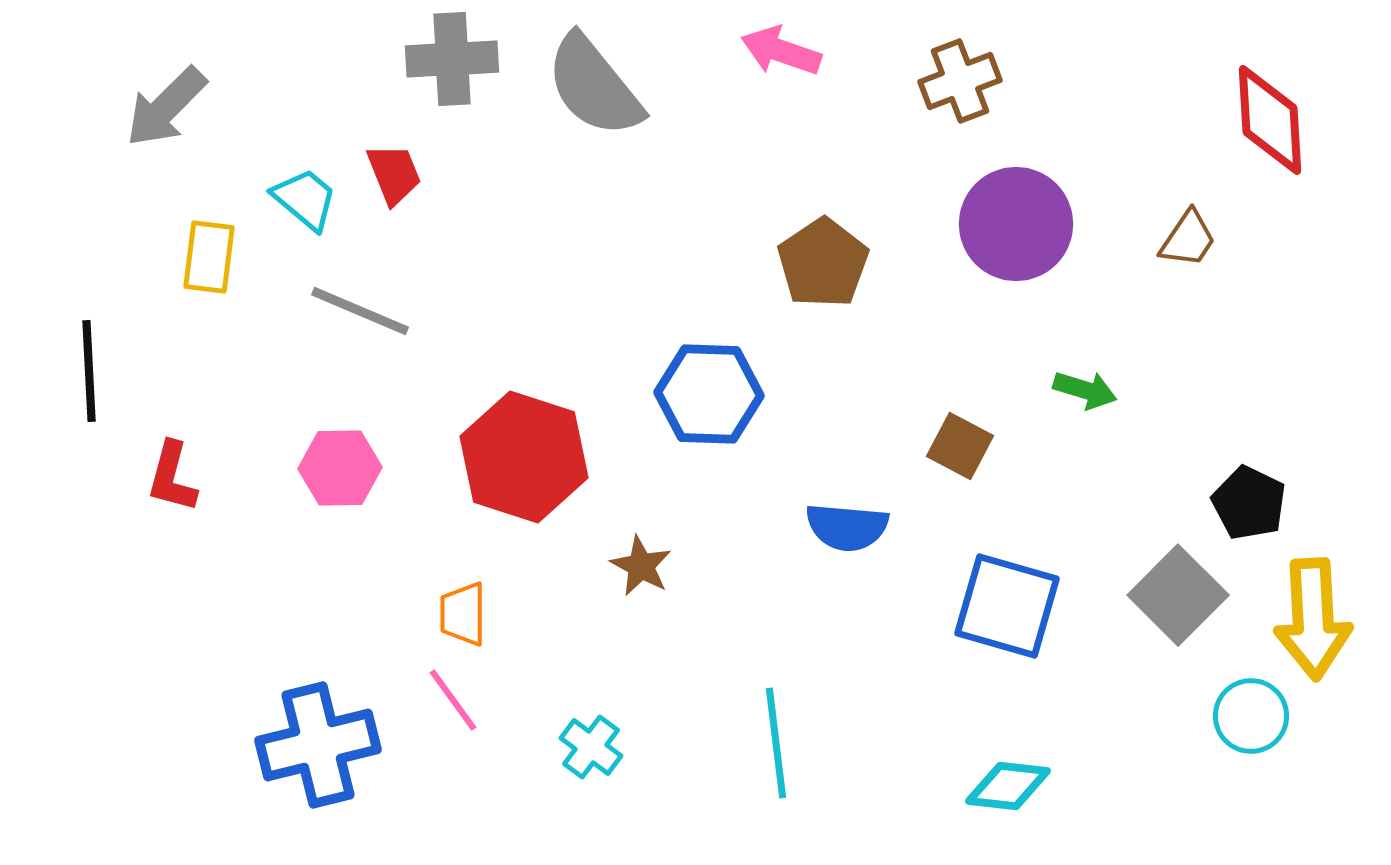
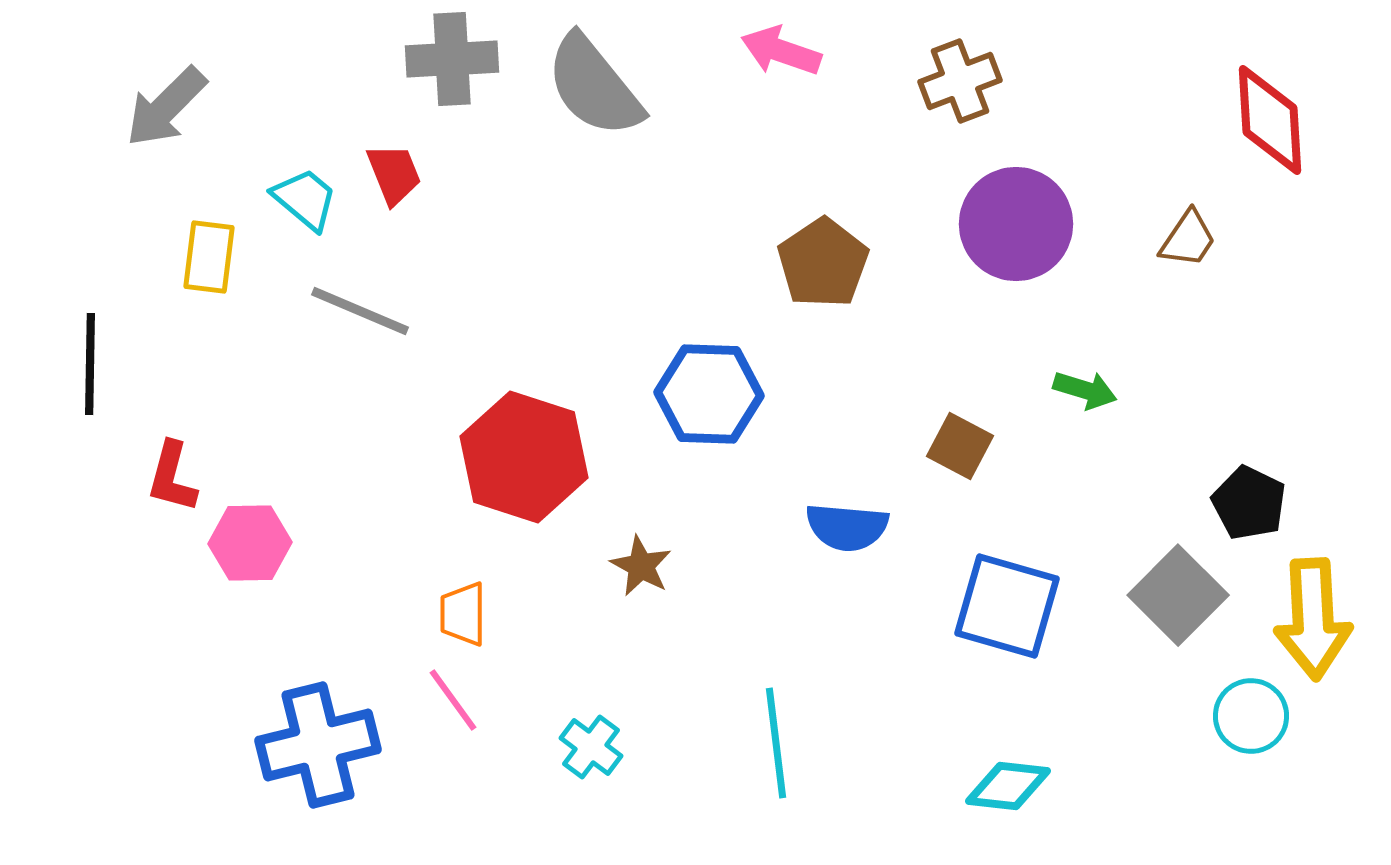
black line: moved 1 px right, 7 px up; rotated 4 degrees clockwise
pink hexagon: moved 90 px left, 75 px down
